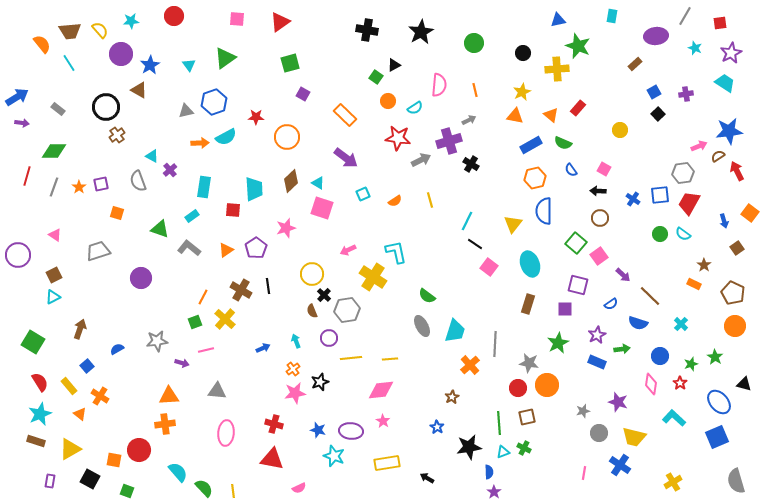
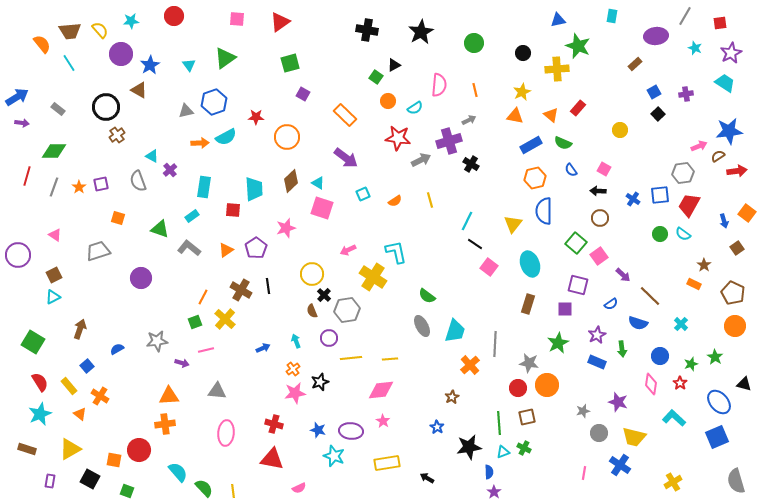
red arrow at (737, 171): rotated 108 degrees clockwise
red trapezoid at (689, 203): moved 2 px down
orange square at (117, 213): moved 1 px right, 5 px down
orange square at (750, 213): moved 3 px left
green arrow at (622, 349): rotated 91 degrees clockwise
brown rectangle at (36, 441): moved 9 px left, 8 px down
